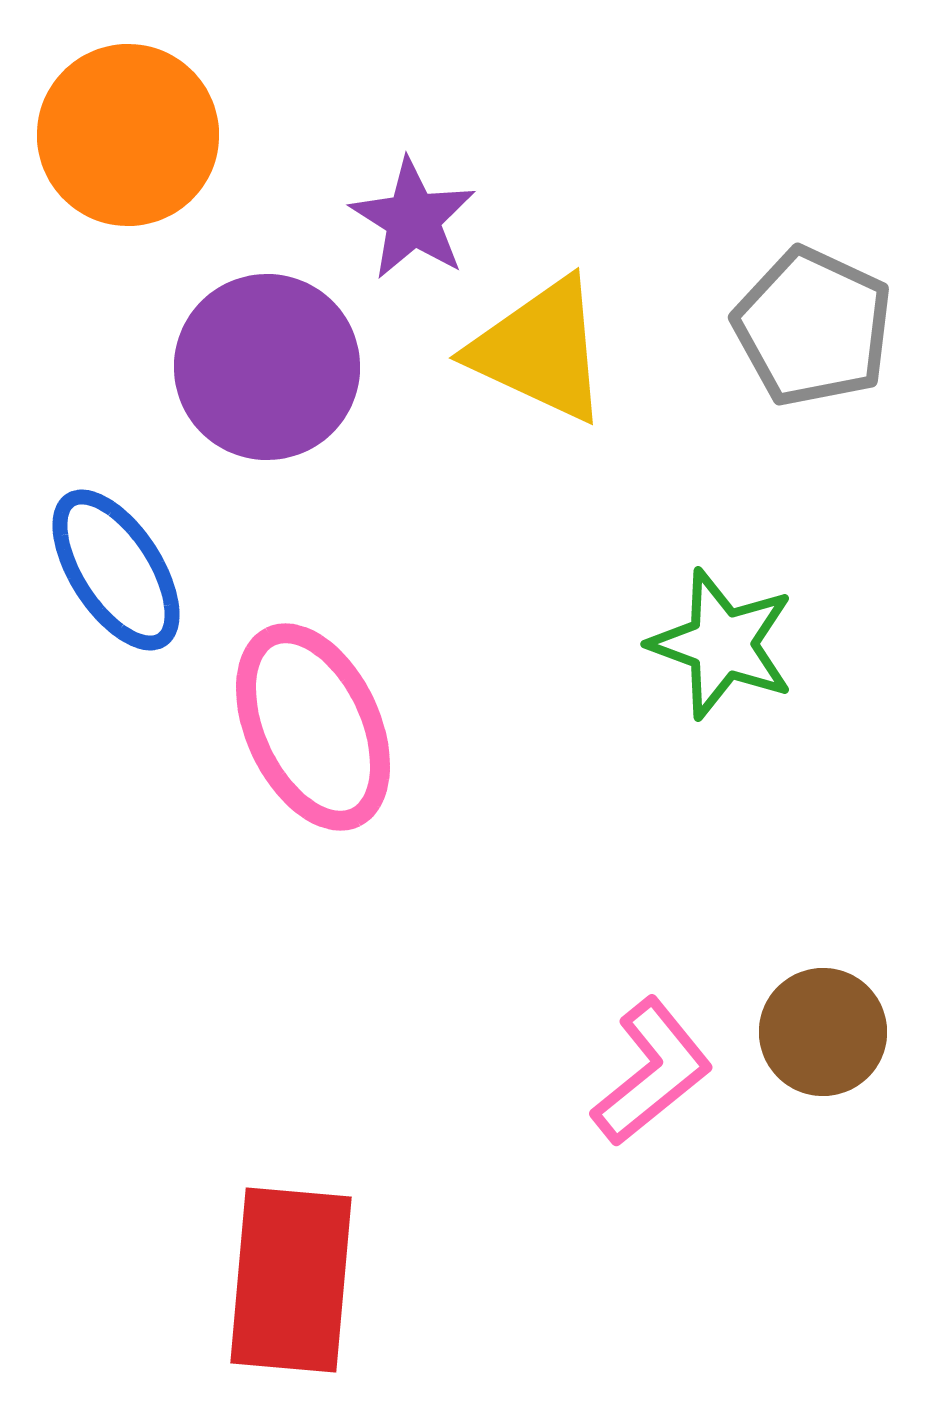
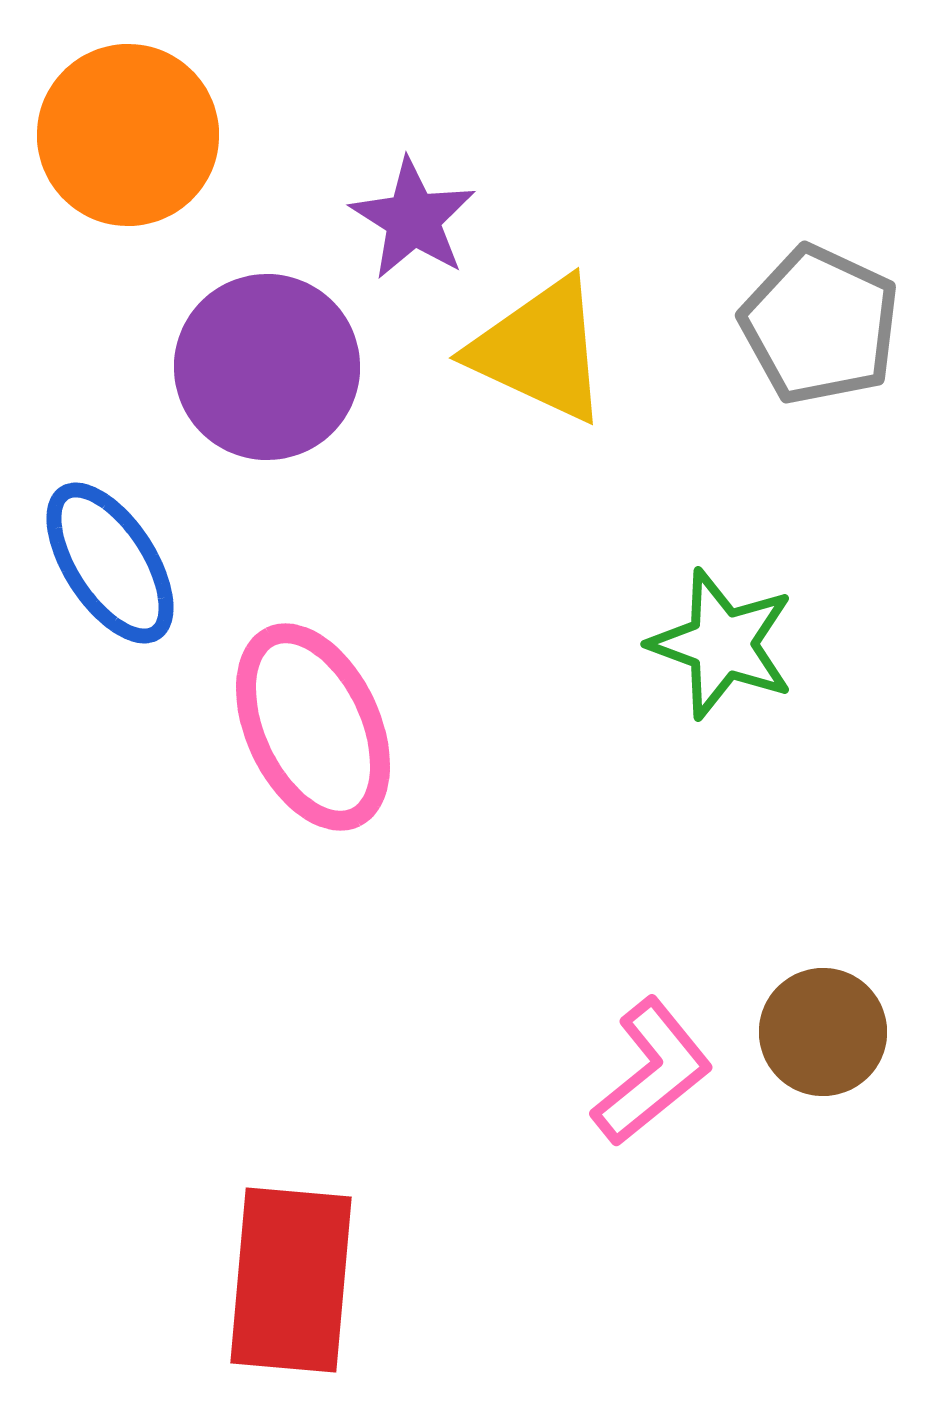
gray pentagon: moved 7 px right, 2 px up
blue ellipse: moved 6 px left, 7 px up
